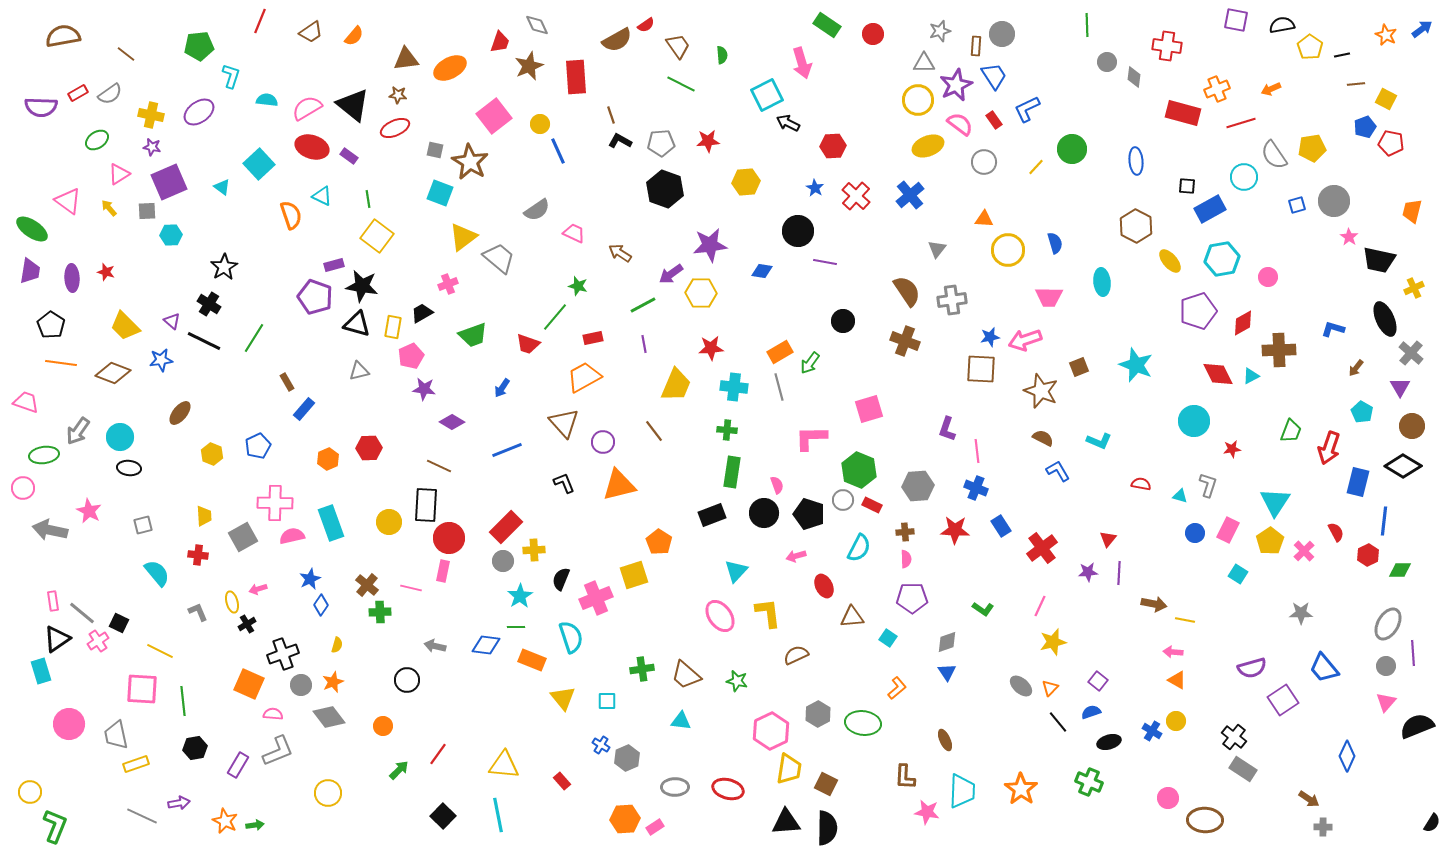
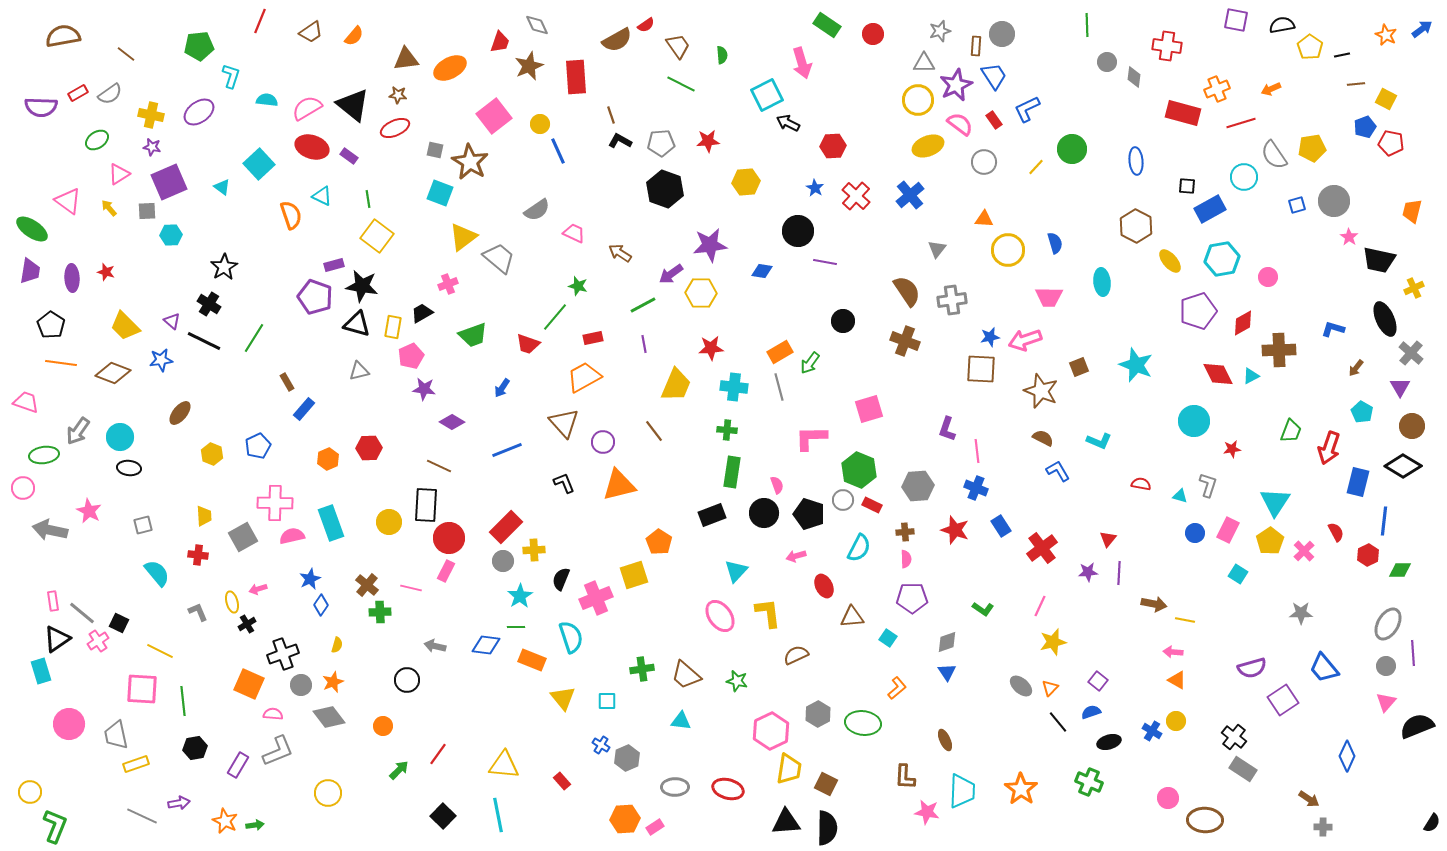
red star at (955, 530): rotated 16 degrees clockwise
pink rectangle at (443, 571): moved 3 px right; rotated 15 degrees clockwise
